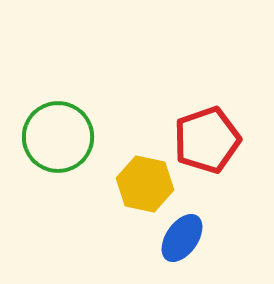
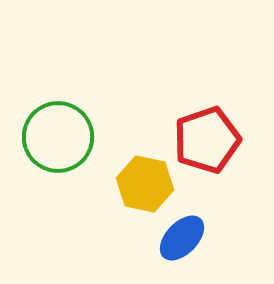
blue ellipse: rotated 9 degrees clockwise
